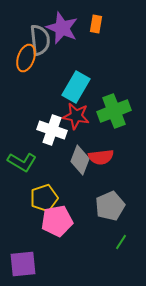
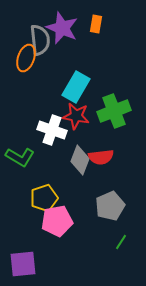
green L-shape: moved 2 px left, 5 px up
